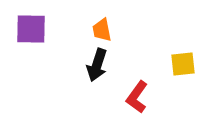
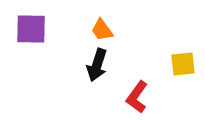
orange trapezoid: rotated 25 degrees counterclockwise
